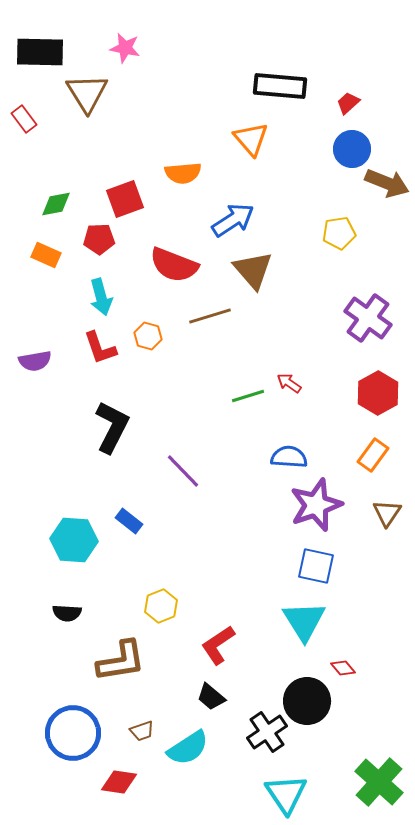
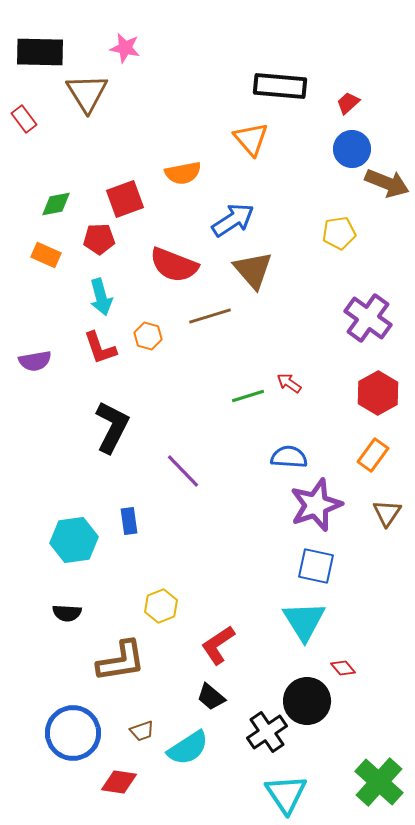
orange semicircle at (183, 173): rotated 6 degrees counterclockwise
blue rectangle at (129, 521): rotated 44 degrees clockwise
cyan hexagon at (74, 540): rotated 12 degrees counterclockwise
